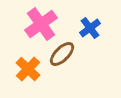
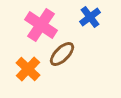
pink cross: moved 1 px down; rotated 20 degrees counterclockwise
blue cross: moved 11 px up
